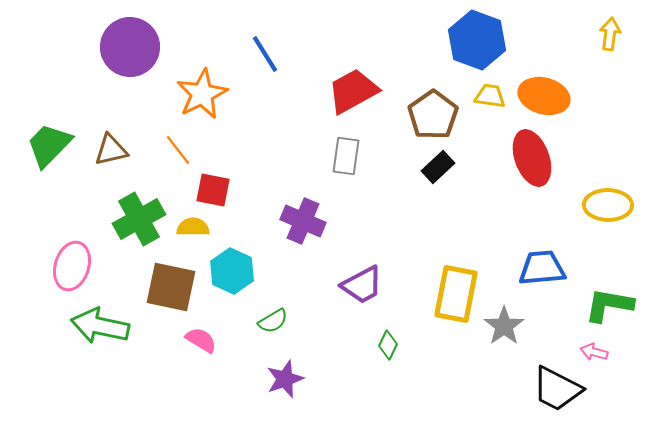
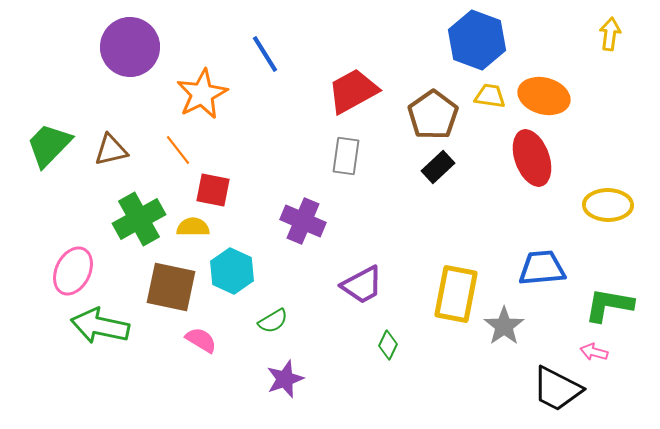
pink ellipse: moved 1 px right, 5 px down; rotated 9 degrees clockwise
